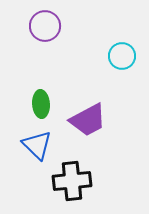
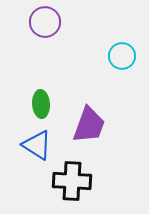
purple circle: moved 4 px up
purple trapezoid: moved 1 px right, 5 px down; rotated 42 degrees counterclockwise
blue triangle: rotated 12 degrees counterclockwise
black cross: rotated 9 degrees clockwise
